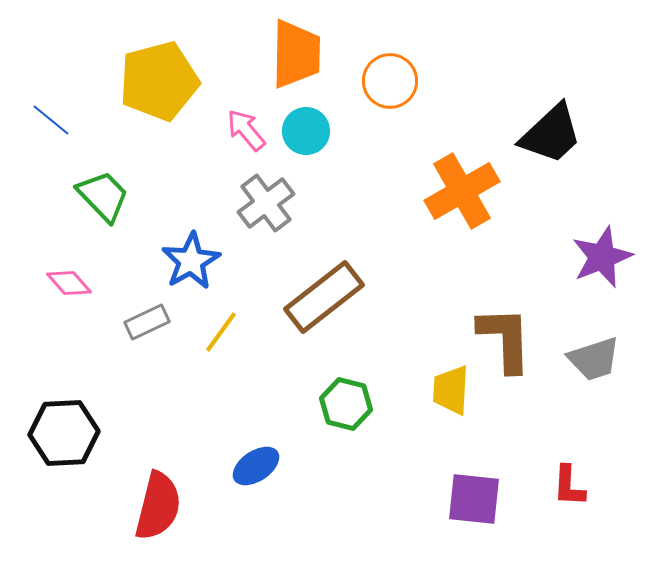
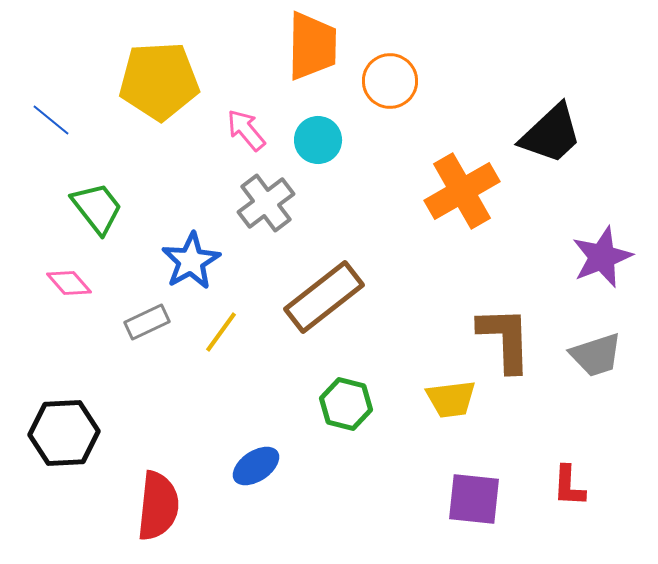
orange trapezoid: moved 16 px right, 8 px up
yellow pentagon: rotated 12 degrees clockwise
cyan circle: moved 12 px right, 9 px down
green trapezoid: moved 6 px left, 12 px down; rotated 6 degrees clockwise
gray trapezoid: moved 2 px right, 4 px up
yellow trapezoid: moved 9 px down; rotated 100 degrees counterclockwise
red semicircle: rotated 8 degrees counterclockwise
